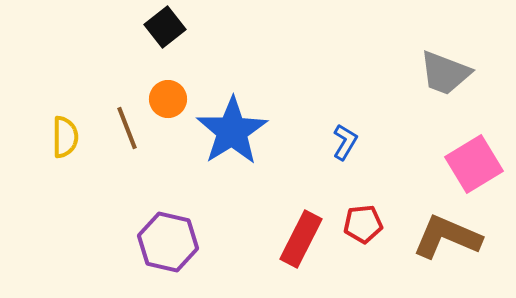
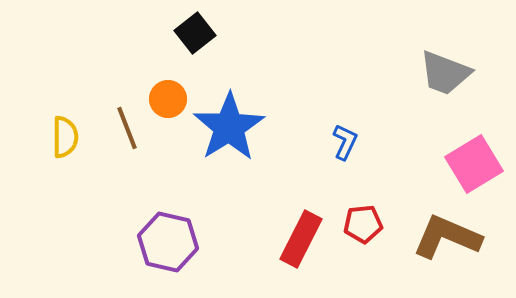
black square: moved 30 px right, 6 px down
blue star: moved 3 px left, 4 px up
blue L-shape: rotated 6 degrees counterclockwise
